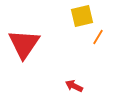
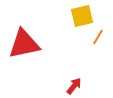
red triangle: rotated 44 degrees clockwise
red arrow: rotated 102 degrees clockwise
